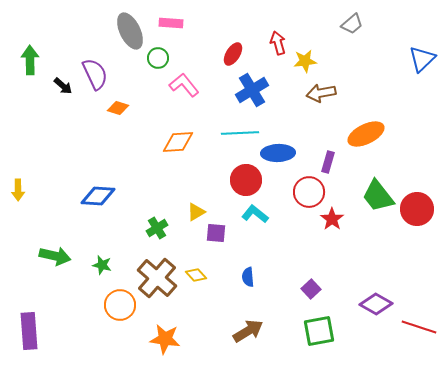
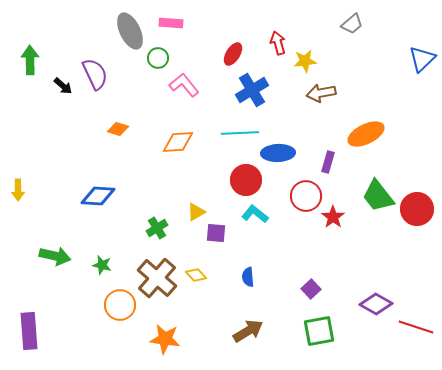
orange diamond at (118, 108): moved 21 px down
red circle at (309, 192): moved 3 px left, 4 px down
red star at (332, 219): moved 1 px right, 2 px up
red line at (419, 327): moved 3 px left
